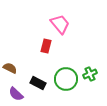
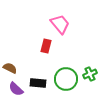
black rectangle: rotated 21 degrees counterclockwise
purple semicircle: moved 5 px up
